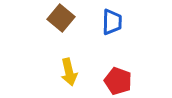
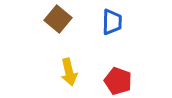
brown square: moved 3 px left, 1 px down
